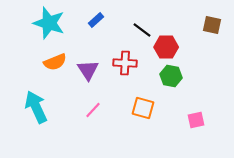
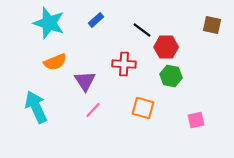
red cross: moved 1 px left, 1 px down
purple triangle: moved 3 px left, 11 px down
